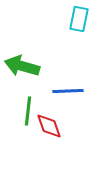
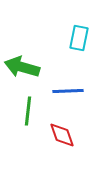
cyan rectangle: moved 19 px down
green arrow: moved 1 px down
red diamond: moved 13 px right, 9 px down
